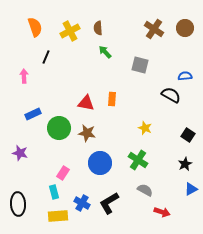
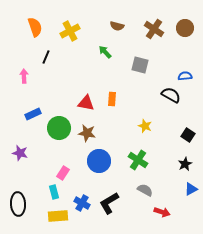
brown semicircle: moved 19 px right, 2 px up; rotated 72 degrees counterclockwise
yellow star: moved 2 px up
blue circle: moved 1 px left, 2 px up
